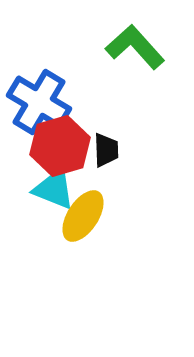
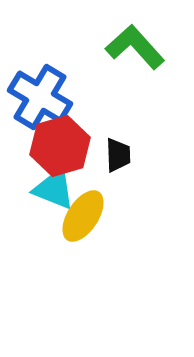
blue cross: moved 1 px right, 5 px up
black trapezoid: moved 12 px right, 5 px down
